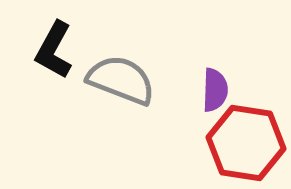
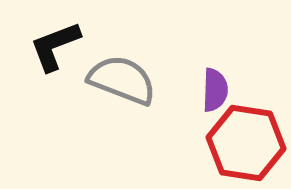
black L-shape: moved 1 px right, 4 px up; rotated 40 degrees clockwise
gray semicircle: moved 1 px right
